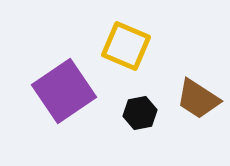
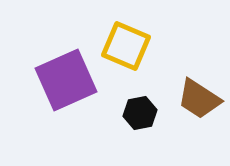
purple square: moved 2 px right, 11 px up; rotated 10 degrees clockwise
brown trapezoid: moved 1 px right
